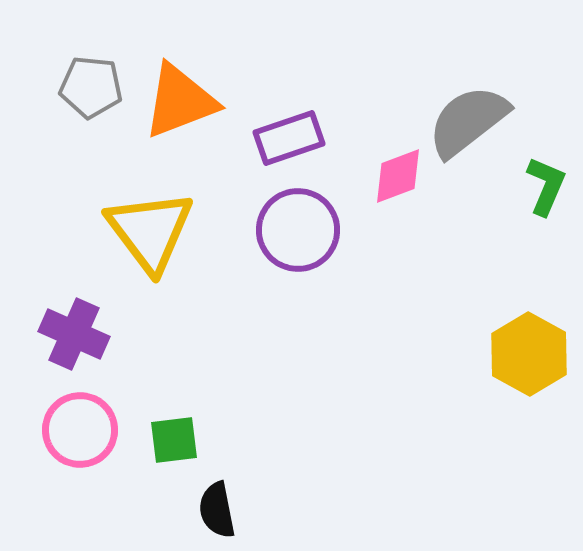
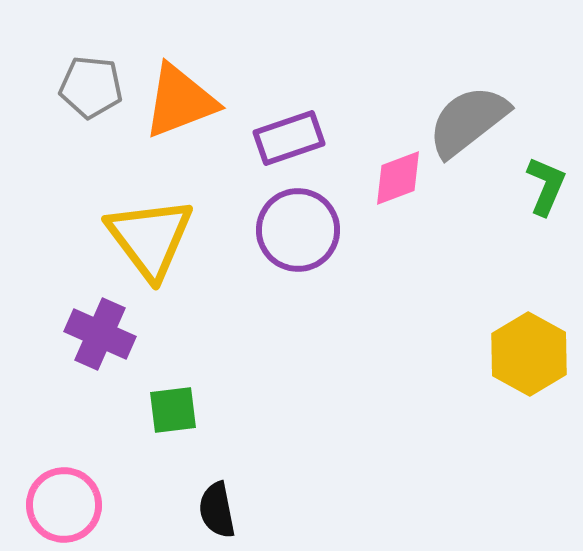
pink diamond: moved 2 px down
yellow triangle: moved 7 px down
purple cross: moved 26 px right
pink circle: moved 16 px left, 75 px down
green square: moved 1 px left, 30 px up
